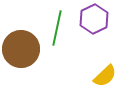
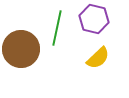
purple hexagon: rotated 20 degrees counterclockwise
yellow semicircle: moved 7 px left, 18 px up
